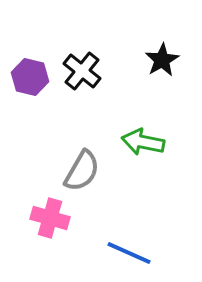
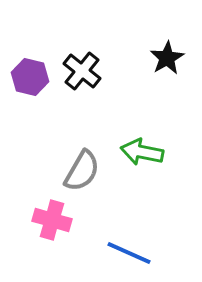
black star: moved 5 px right, 2 px up
green arrow: moved 1 px left, 10 px down
pink cross: moved 2 px right, 2 px down
